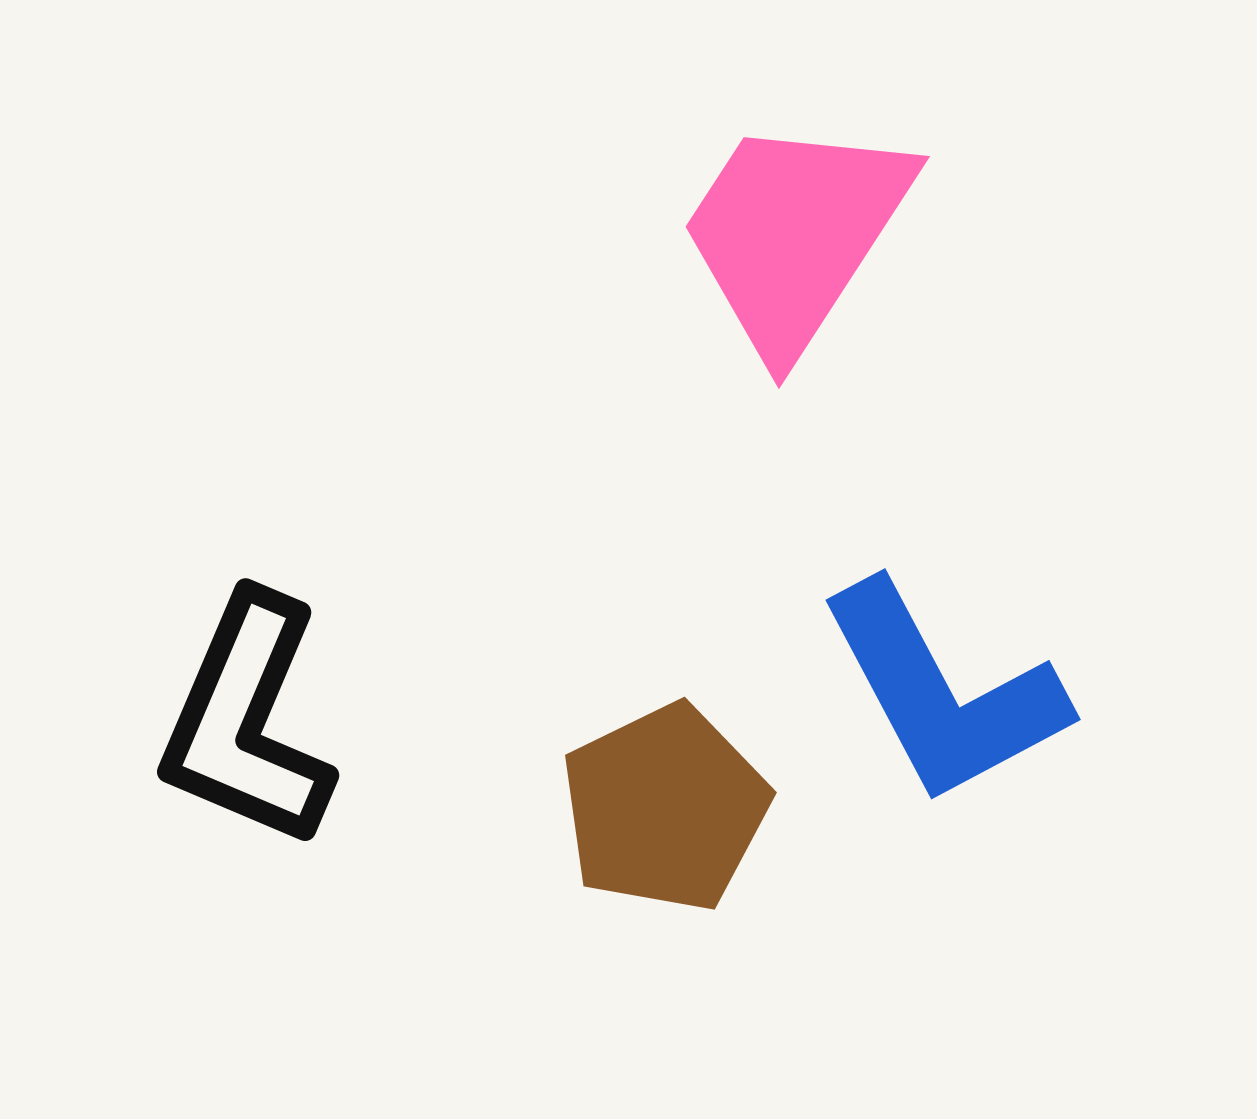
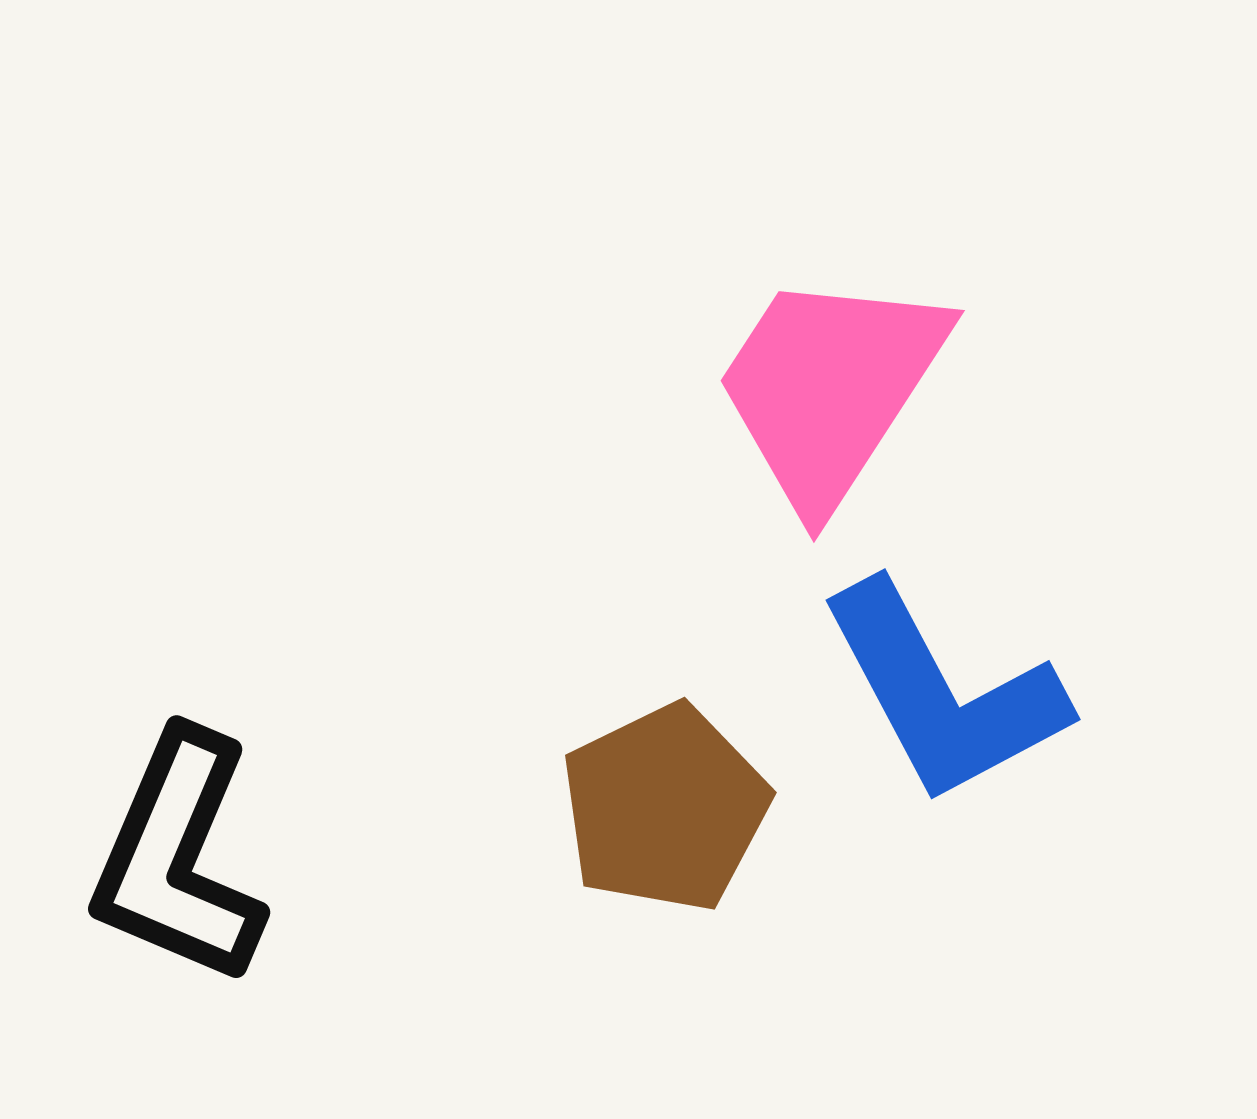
pink trapezoid: moved 35 px right, 154 px down
black L-shape: moved 69 px left, 137 px down
